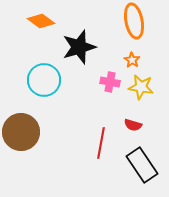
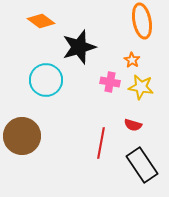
orange ellipse: moved 8 px right
cyan circle: moved 2 px right
brown circle: moved 1 px right, 4 px down
